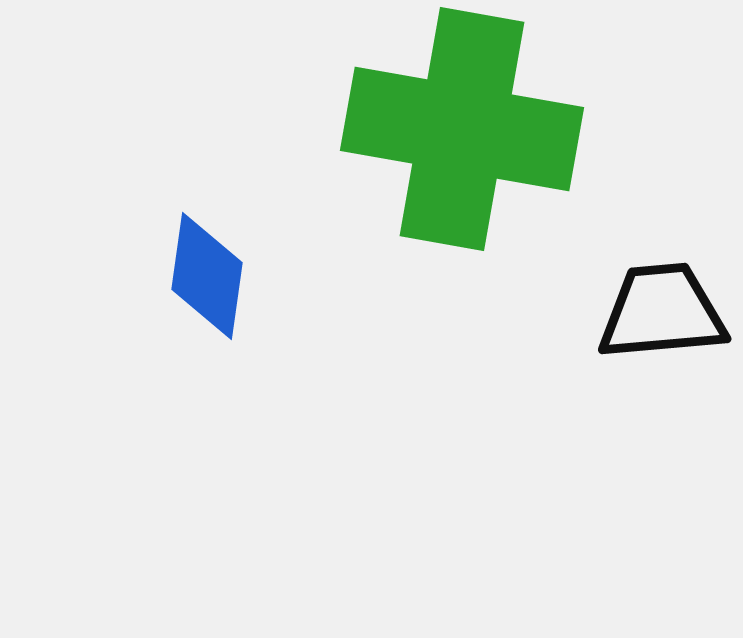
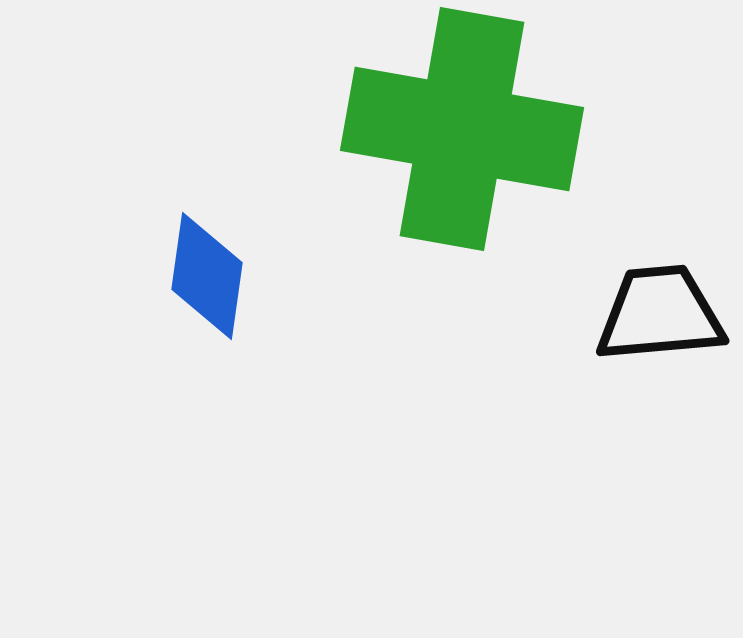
black trapezoid: moved 2 px left, 2 px down
